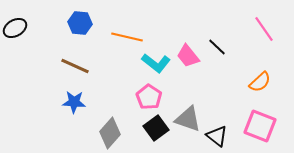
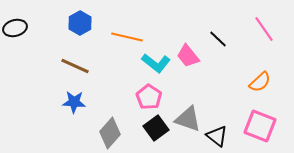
blue hexagon: rotated 25 degrees clockwise
black ellipse: rotated 15 degrees clockwise
black line: moved 1 px right, 8 px up
